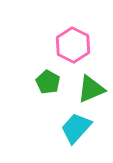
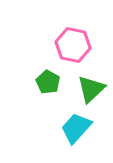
pink hexagon: rotated 16 degrees counterclockwise
green triangle: rotated 20 degrees counterclockwise
